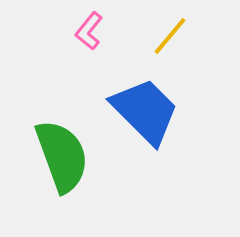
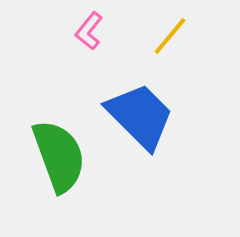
blue trapezoid: moved 5 px left, 5 px down
green semicircle: moved 3 px left
